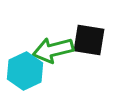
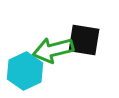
black square: moved 5 px left
